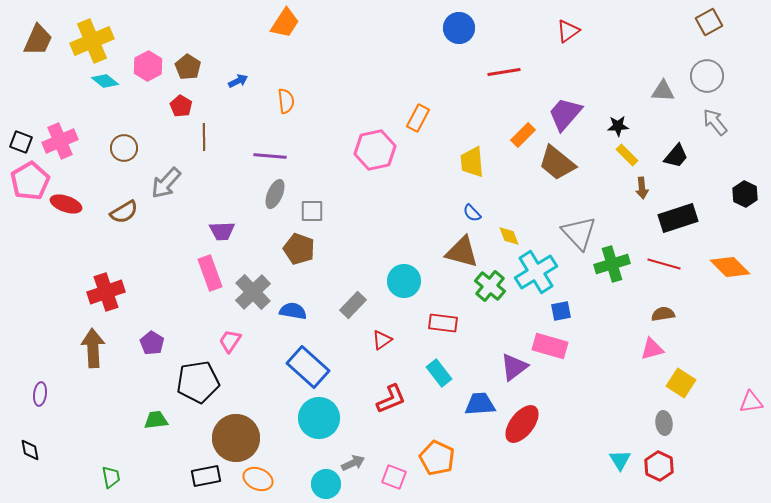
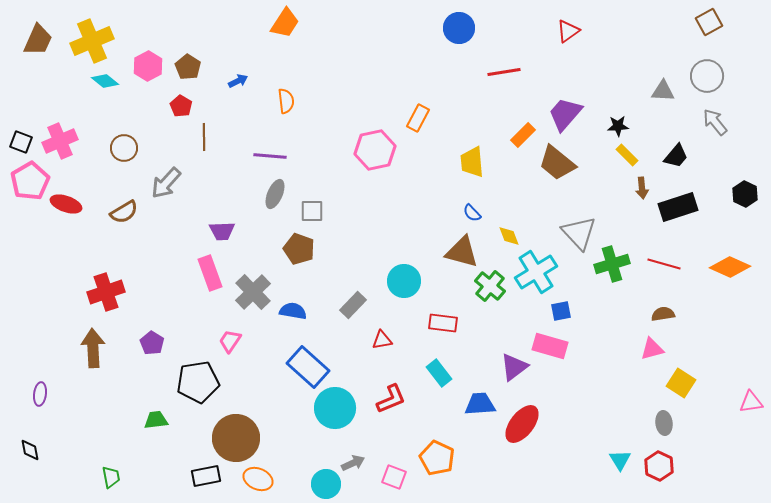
black rectangle at (678, 218): moved 11 px up
orange diamond at (730, 267): rotated 21 degrees counterclockwise
red triangle at (382, 340): rotated 25 degrees clockwise
cyan circle at (319, 418): moved 16 px right, 10 px up
